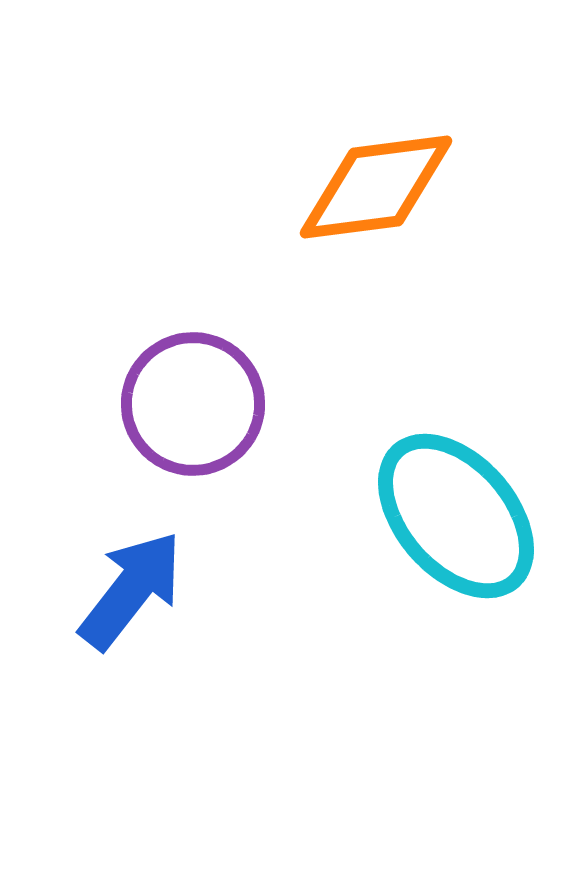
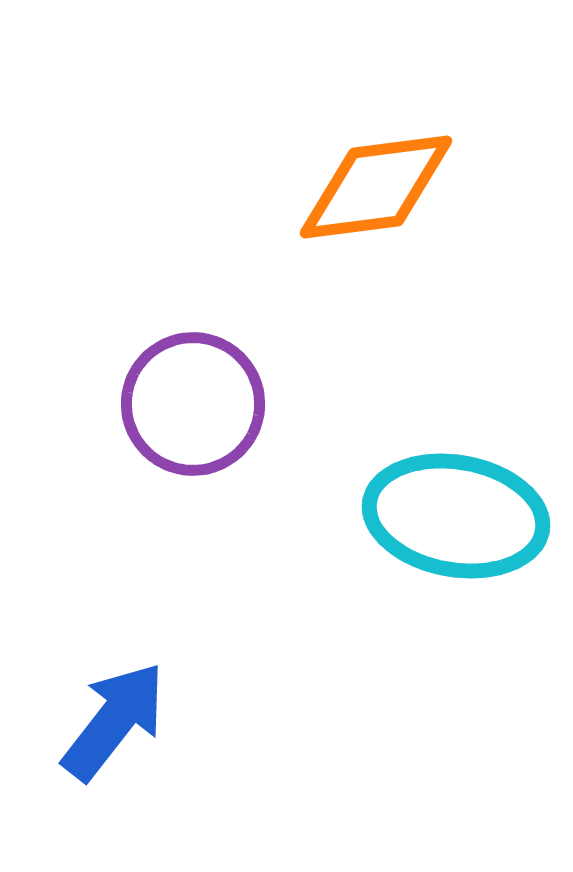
cyan ellipse: rotated 39 degrees counterclockwise
blue arrow: moved 17 px left, 131 px down
